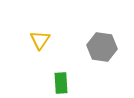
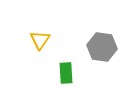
green rectangle: moved 5 px right, 10 px up
